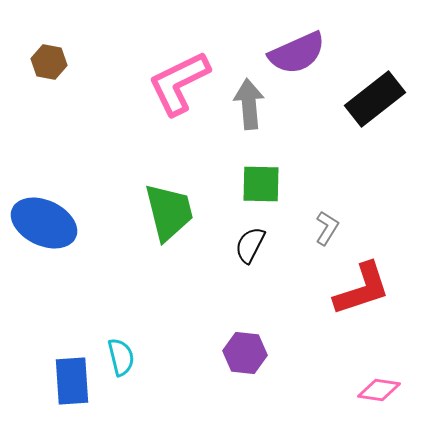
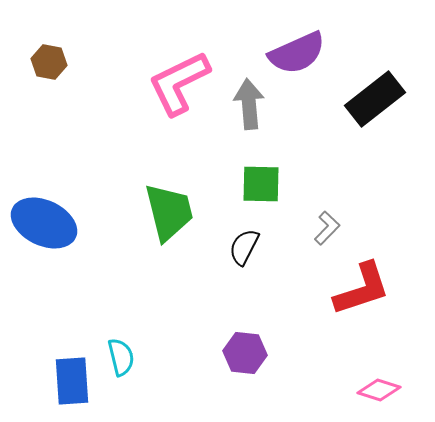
gray L-shape: rotated 12 degrees clockwise
black semicircle: moved 6 px left, 2 px down
pink diamond: rotated 9 degrees clockwise
